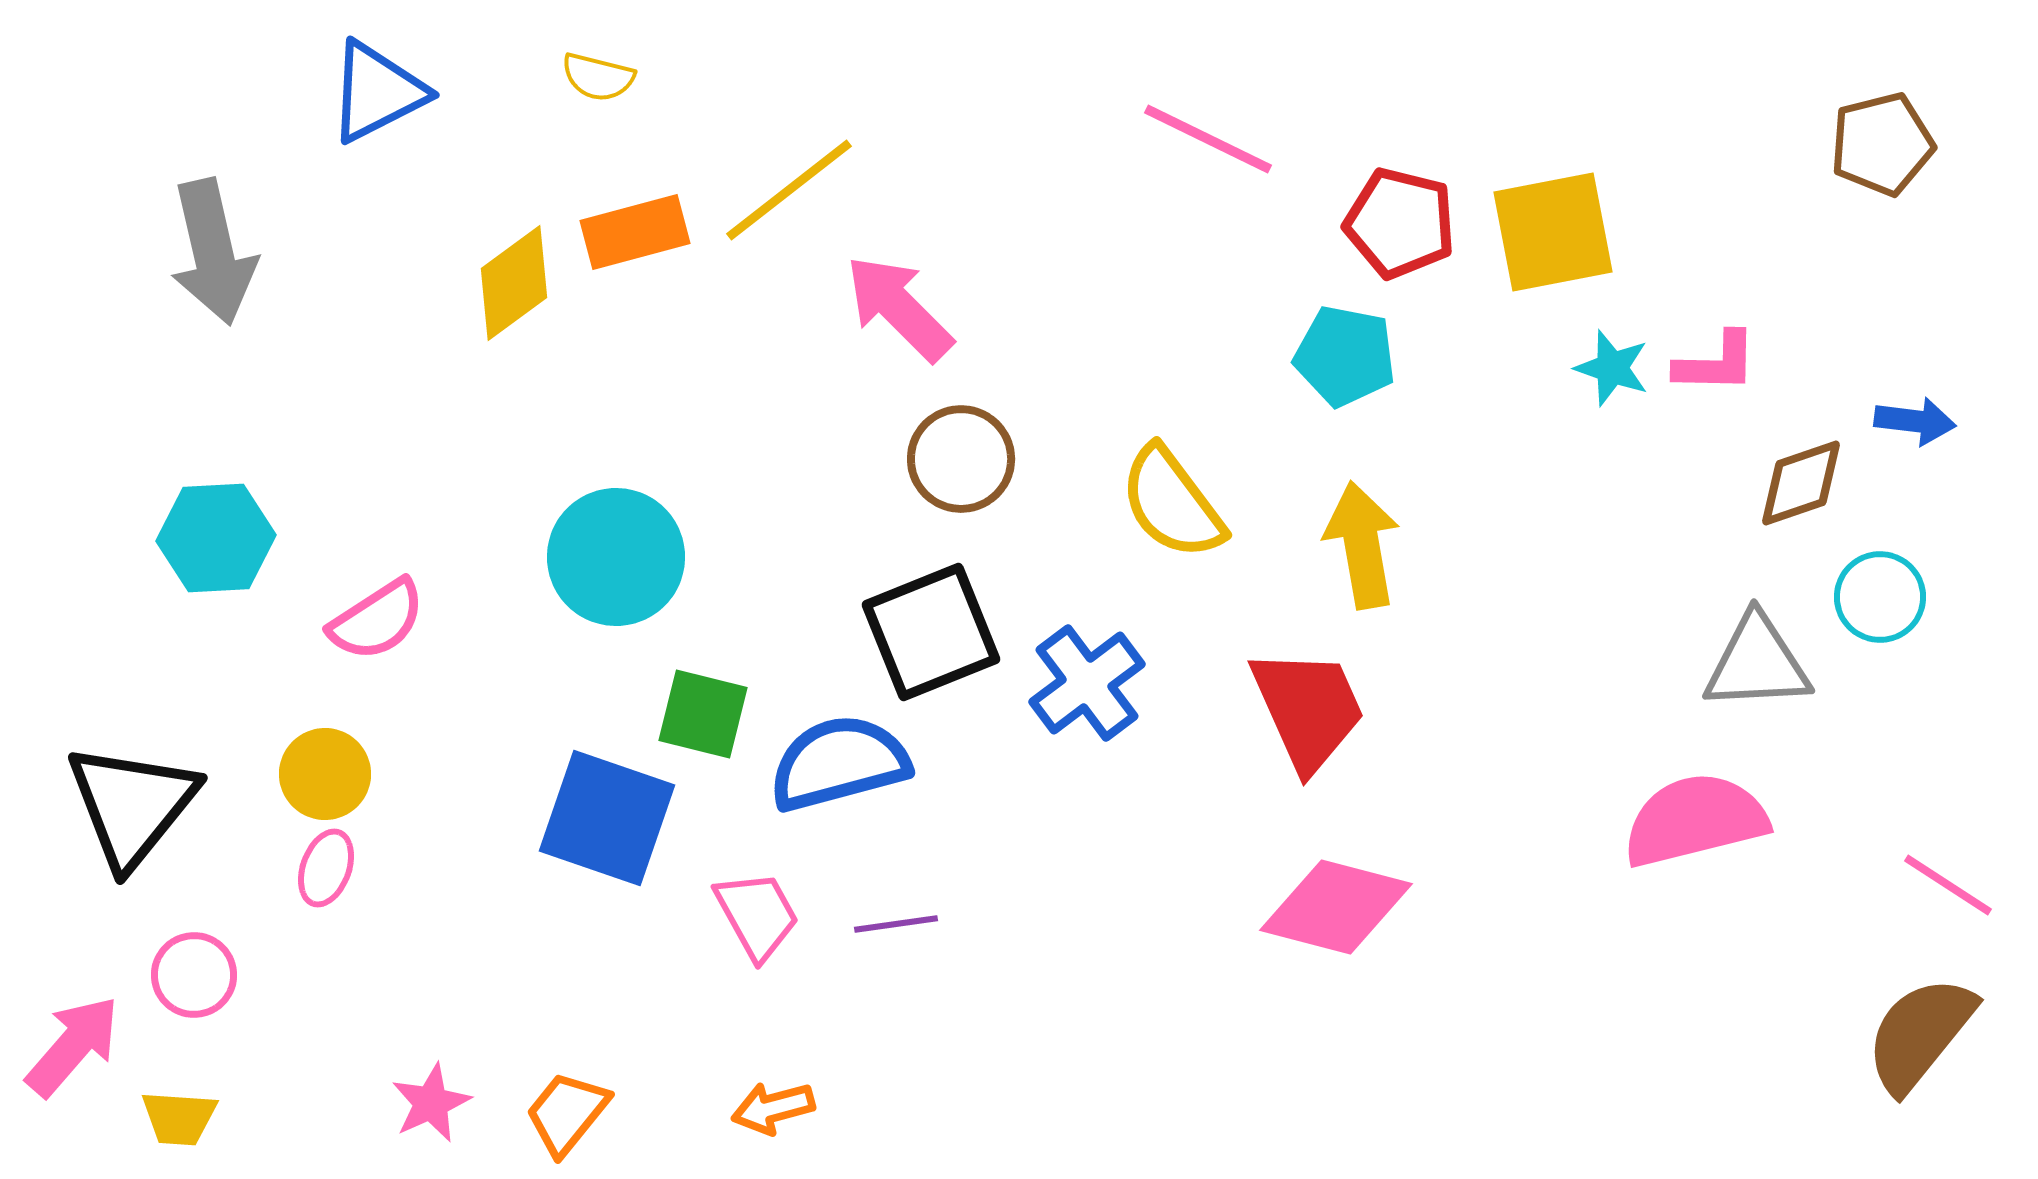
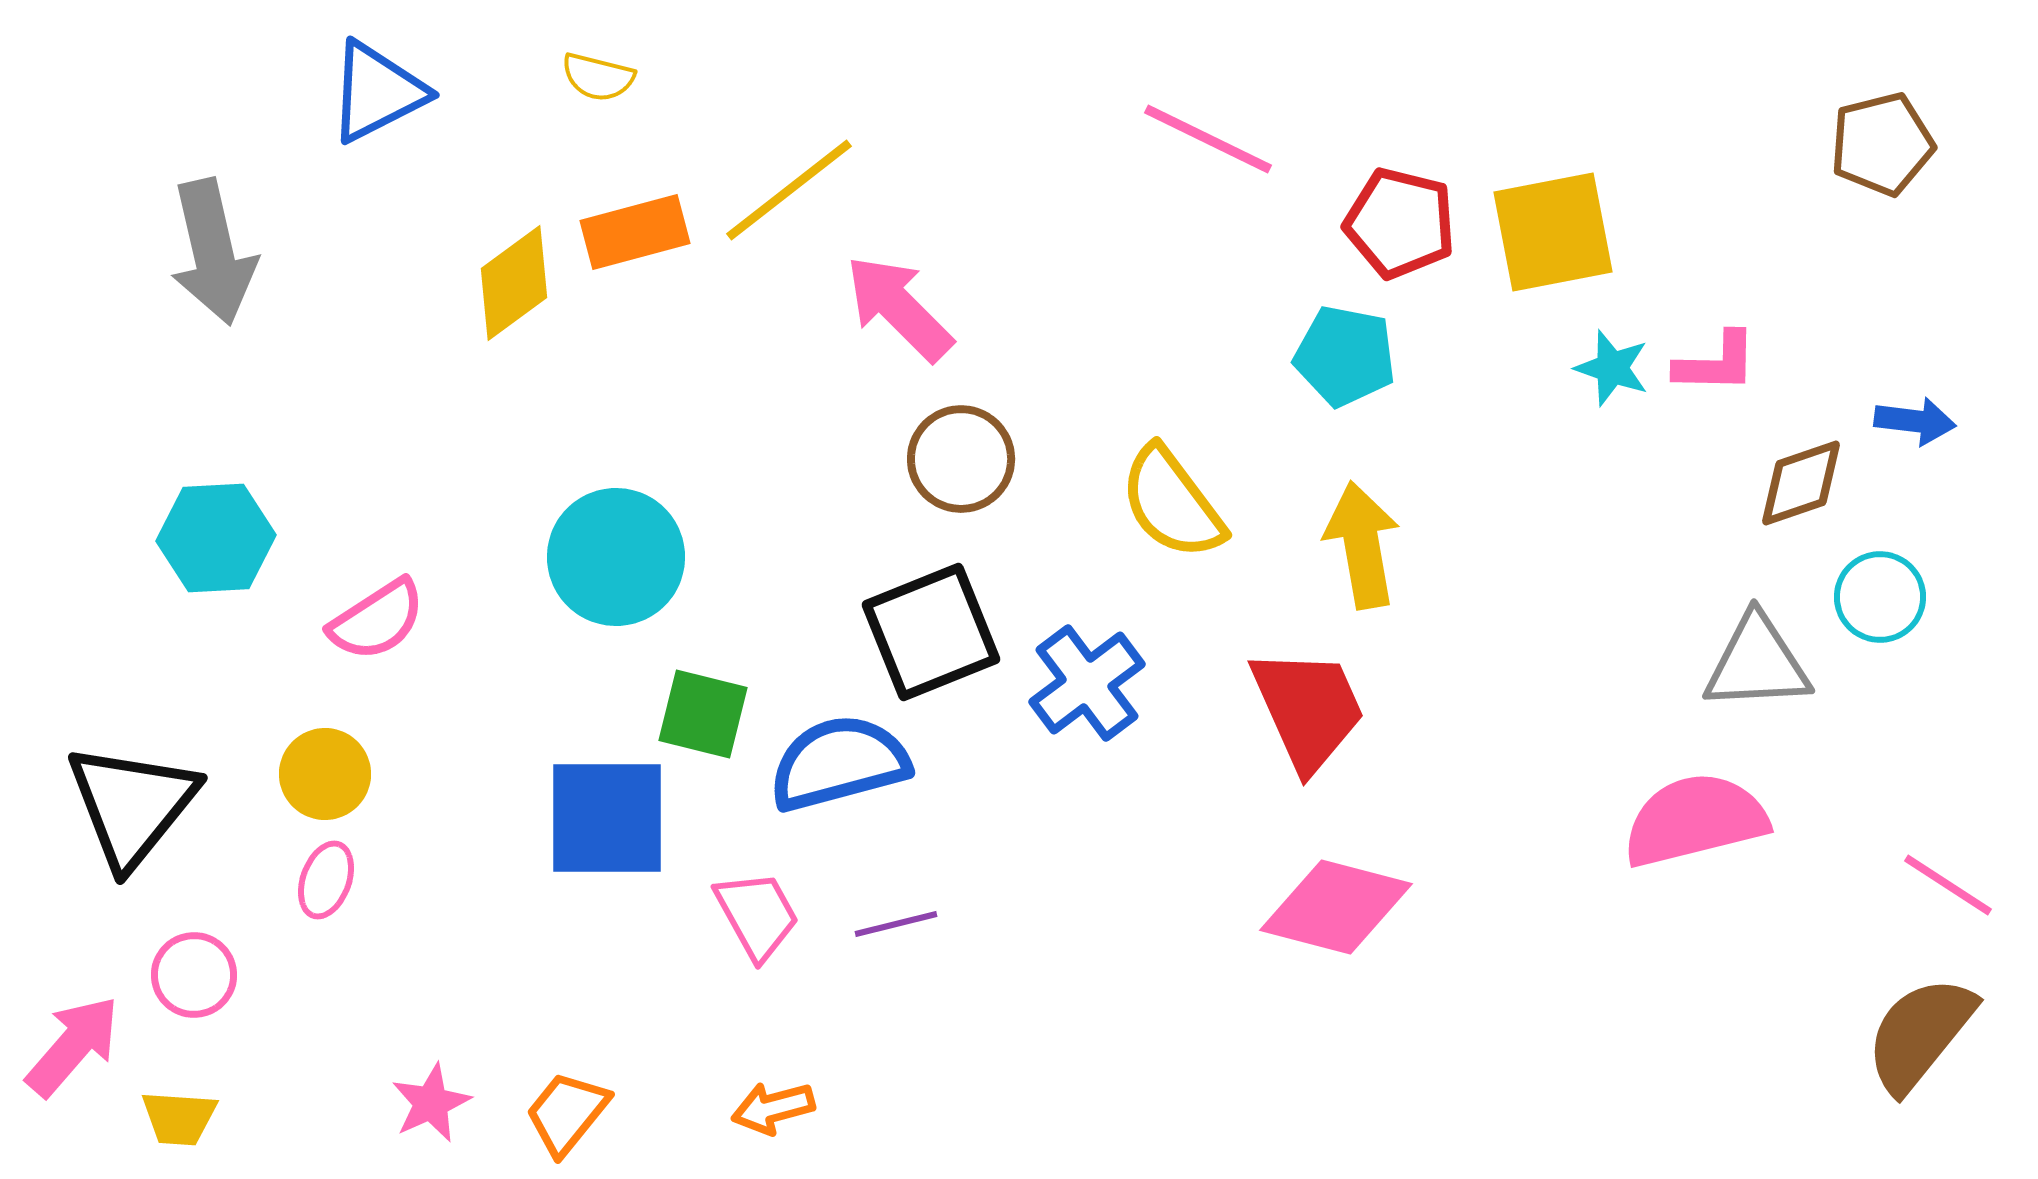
blue square at (607, 818): rotated 19 degrees counterclockwise
pink ellipse at (326, 868): moved 12 px down
purple line at (896, 924): rotated 6 degrees counterclockwise
